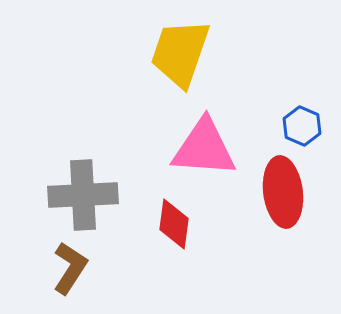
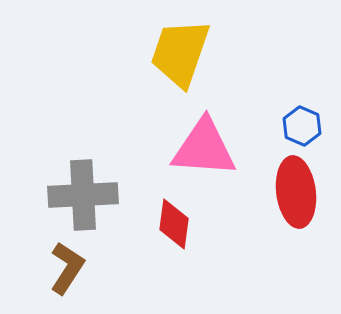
red ellipse: moved 13 px right
brown L-shape: moved 3 px left
